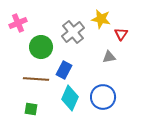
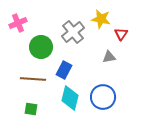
brown line: moved 3 px left
cyan diamond: rotated 10 degrees counterclockwise
